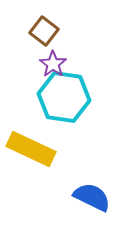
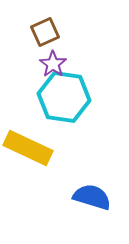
brown square: moved 1 px right, 1 px down; rotated 28 degrees clockwise
yellow rectangle: moved 3 px left, 1 px up
blue semicircle: rotated 9 degrees counterclockwise
